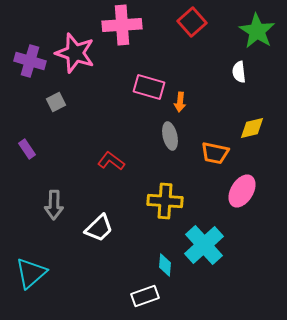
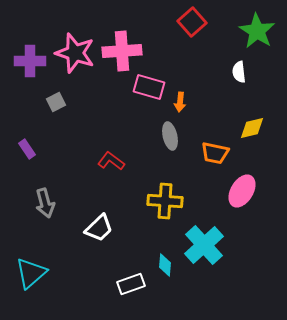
pink cross: moved 26 px down
purple cross: rotated 16 degrees counterclockwise
gray arrow: moved 9 px left, 2 px up; rotated 16 degrees counterclockwise
white rectangle: moved 14 px left, 12 px up
